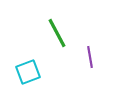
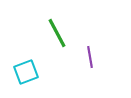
cyan square: moved 2 px left
